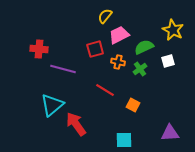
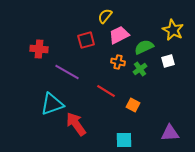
red square: moved 9 px left, 9 px up
purple line: moved 4 px right, 3 px down; rotated 15 degrees clockwise
red line: moved 1 px right, 1 px down
cyan triangle: moved 1 px up; rotated 20 degrees clockwise
